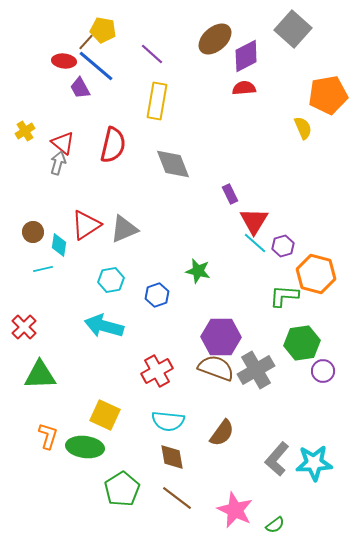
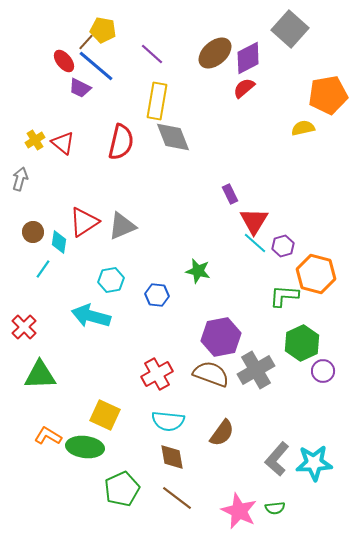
gray square at (293, 29): moved 3 px left
brown ellipse at (215, 39): moved 14 px down
purple diamond at (246, 56): moved 2 px right, 2 px down
red ellipse at (64, 61): rotated 45 degrees clockwise
purple trapezoid at (80, 88): rotated 35 degrees counterclockwise
red semicircle at (244, 88): rotated 35 degrees counterclockwise
yellow semicircle at (303, 128): rotated 80 degrees counterclockwise
yellow cross at (25, 131): moved 10 px right, 9 px down
red semicircle at (113, 145): moved 8 px right, 3 px up
gray arrow at (58, 163): moved 38 px left, 16 px down
gray diamond at (173, 164): moved 27 px up
red triangle at (86, 225): moved 2 px left, 3 px up
gray triangle at (124, 229): moved 2 px left, 3 px up
cyan diamond at (59, 245): moved 3 px up
cyan line at (43, 269): rotated 42 degrees counterclockwise
blue hexagon at (157, 295): rotated 25 degrees clockwise
cyan arrow at (104, 326): moved 13 px left, 10 px up
purple hexagon at (221, 337): rotated 12 degrees counterclockwise
green hexagon at (302, 343): rotated 16 degrees counterclockwise
brown semicircle at (216, 368): moved 5 px left, 6 px down
red cross at (157, 371): moved 3 px down
orange L-shape at (48, 436): rotated 76 degrees counterclockwise
green pentagon at (122, 489): rotated 8 degrees clockwise
pink star at (235, 510): moved 4 px right, 1 px down
green semicircle at (275, 525): moved 17 px up; rotated 30 degrees clockwise
